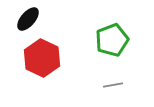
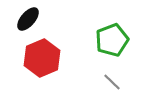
red hexagon: rotated 12 degrees clockwise
gray line: moved 1 px left, 3 px up; rotated 54 degrees clockwise
